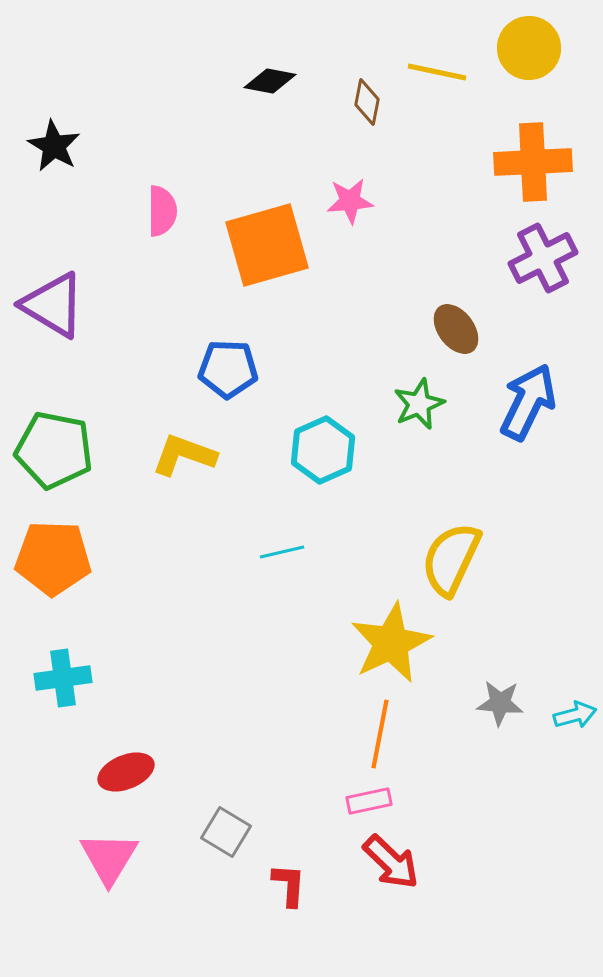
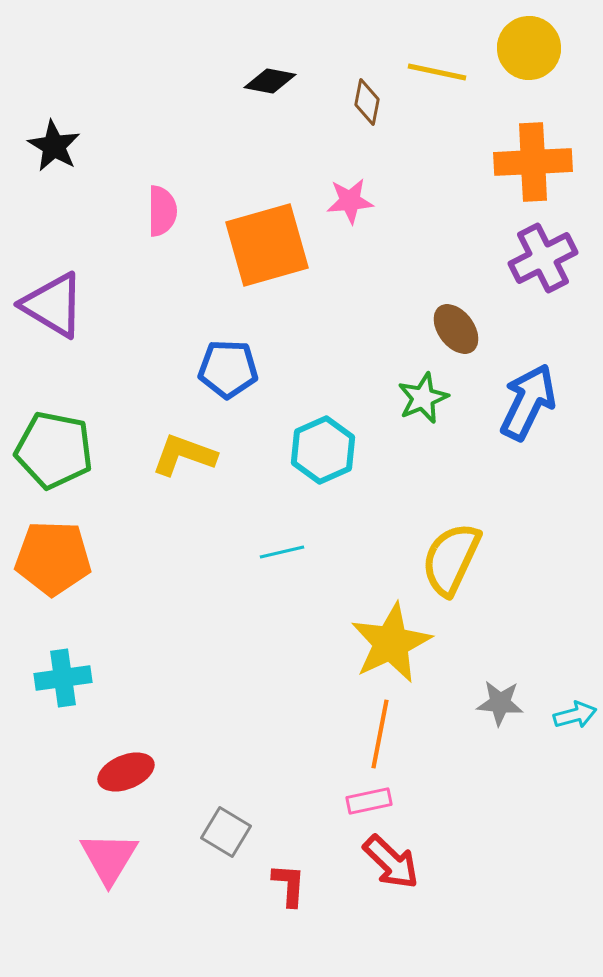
green star: moved 4 px right, 6 px up
